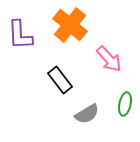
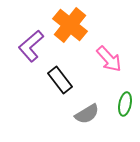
purple L-shape: moved 11 px right, 11 px down; rotated 52 degrees clockwise
